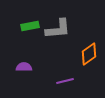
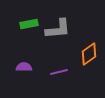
green rectangle: moved 1 px left, 2 px up
purple line: moved 6 px left, 9 px up
